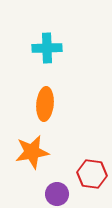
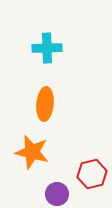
orange star: rotated 24 degrees clockwise
red hexagon: rotated 20 degrees counterclockwise
